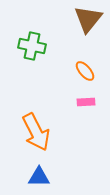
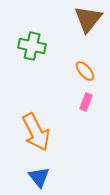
pink rectangle: rotated 66 degrees counterclockwise
blue triangle: rotated 50 degrees clockwise
